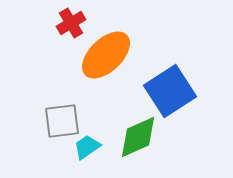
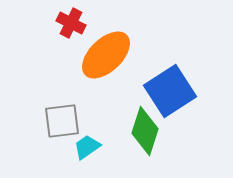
red cross: rotated 32 degrees counterclockwise
green diamond: moved 7 px right, 6 px up; rotated 48 degrees counterclockwise
